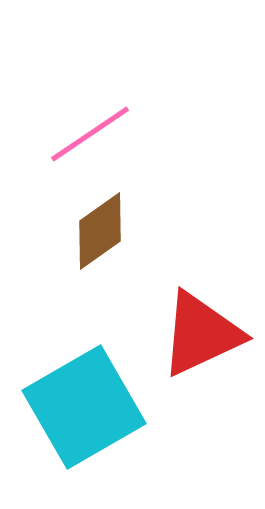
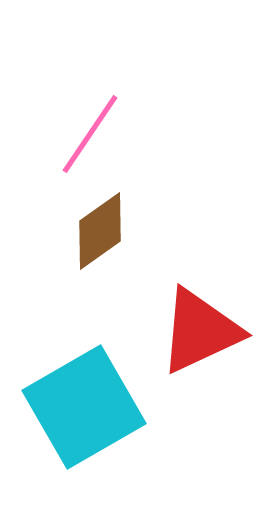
pink line: rotated 22 degrees counterclockwise
red triangle: moved 1 px left, 3 px up
